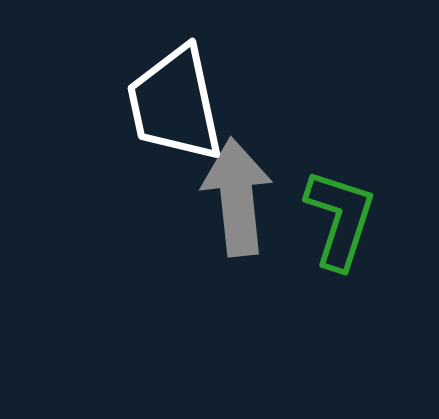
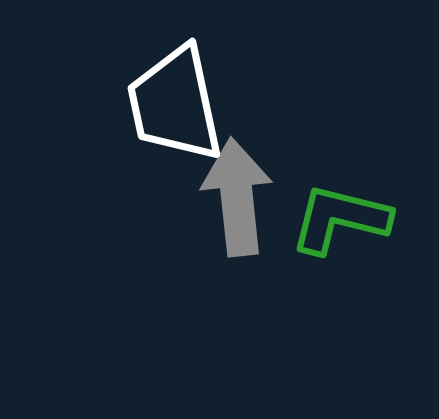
green L-shape: rotated 94 degrees counterclockwise
